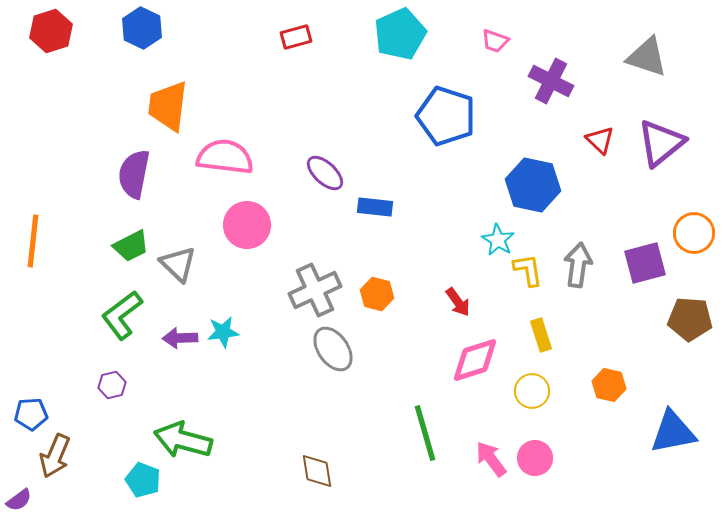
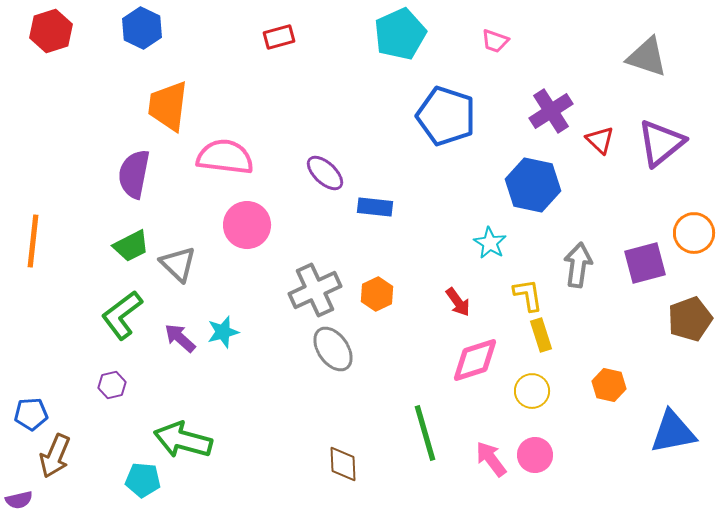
red rectangle at (296, 37): moved 17 px left
purple cross at (551, 81): moved 30 px down; rotated 30 degrees clockwise
cyan star at (498, 240): moved 8 px left, 3 px down
yellow L-shape at (528, 270): moved 25 px down
orange hexagon at (377, 294): rotated 20 degrees clockwise
brown pentagon at (690, 319): rotated 24 degrees counterclockwise
cyan star at (223, 332): rotated 8 degrees counterclockwise
purple arrow at (180, 338): rotated 44 degrees clockwise
pink circle at (535, 458): moved 3 px up
brown diamond at (317, 471): moved 26 px right, 7 px up; rotated 6 degrees clockwise
cyan pentagon at (143, 480): rotated 16 degrees counterclockwise
purple semicircle at (19, 500): rotated 24 degrees clockwise
